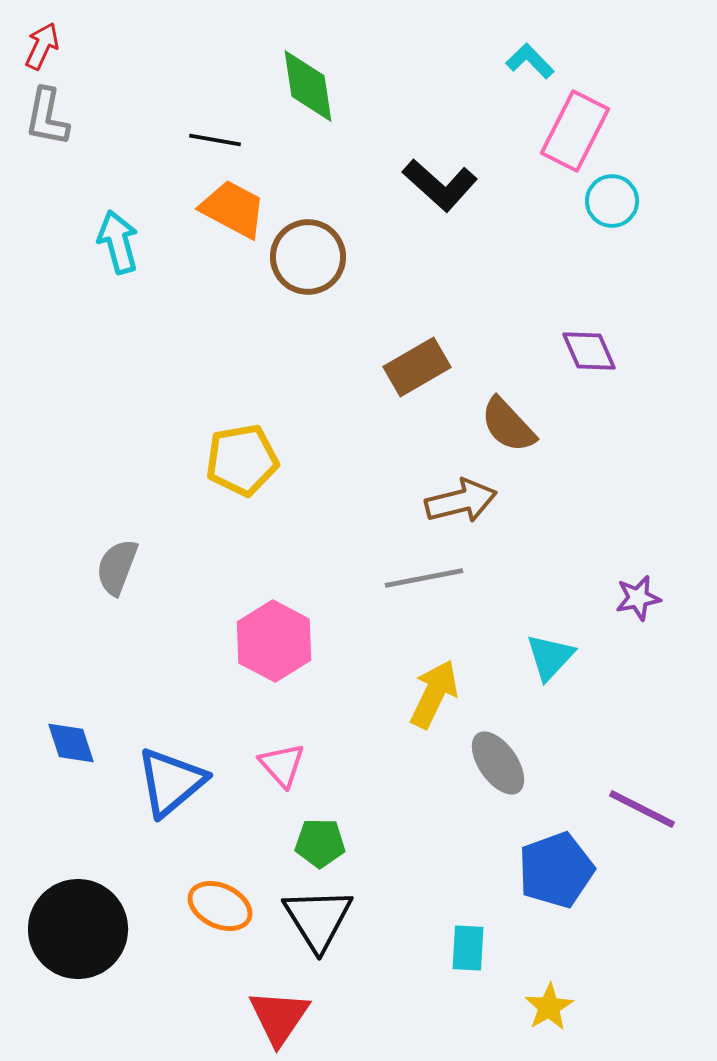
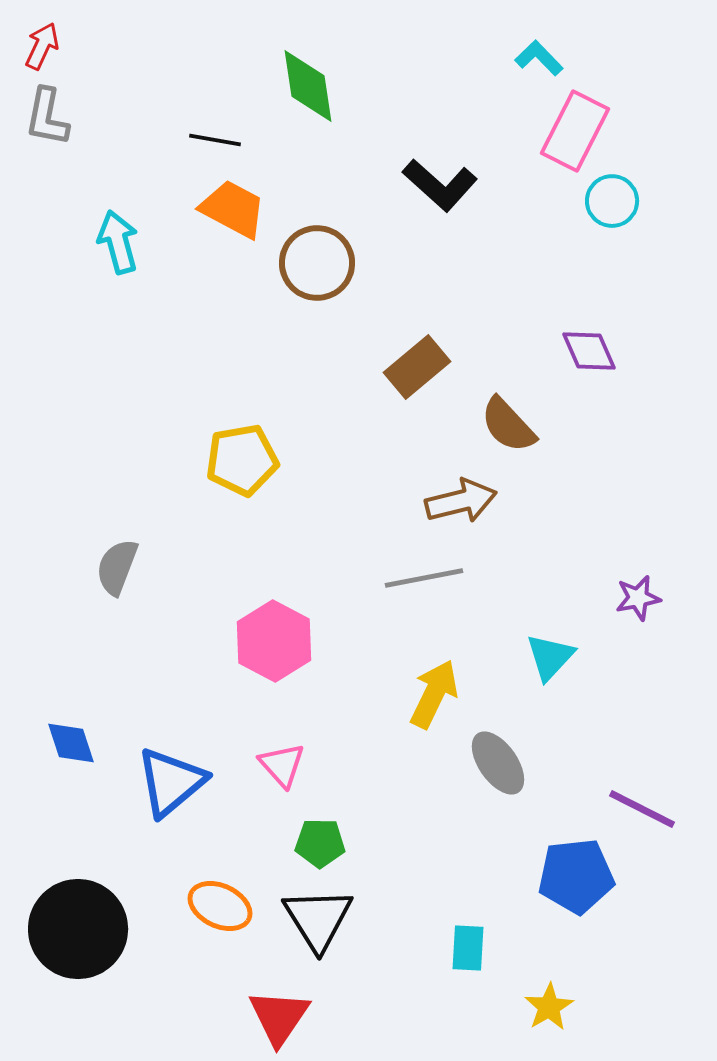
cyan L-shape: moved 9 px right, 3 px up
brown circle: moved 9 px right, 6 px down
brown rectangle: rotated 10 degrees counterclockwise
blue pentagon: moved 20 px right, 6 px down; rotated 14 degrees clockwise
